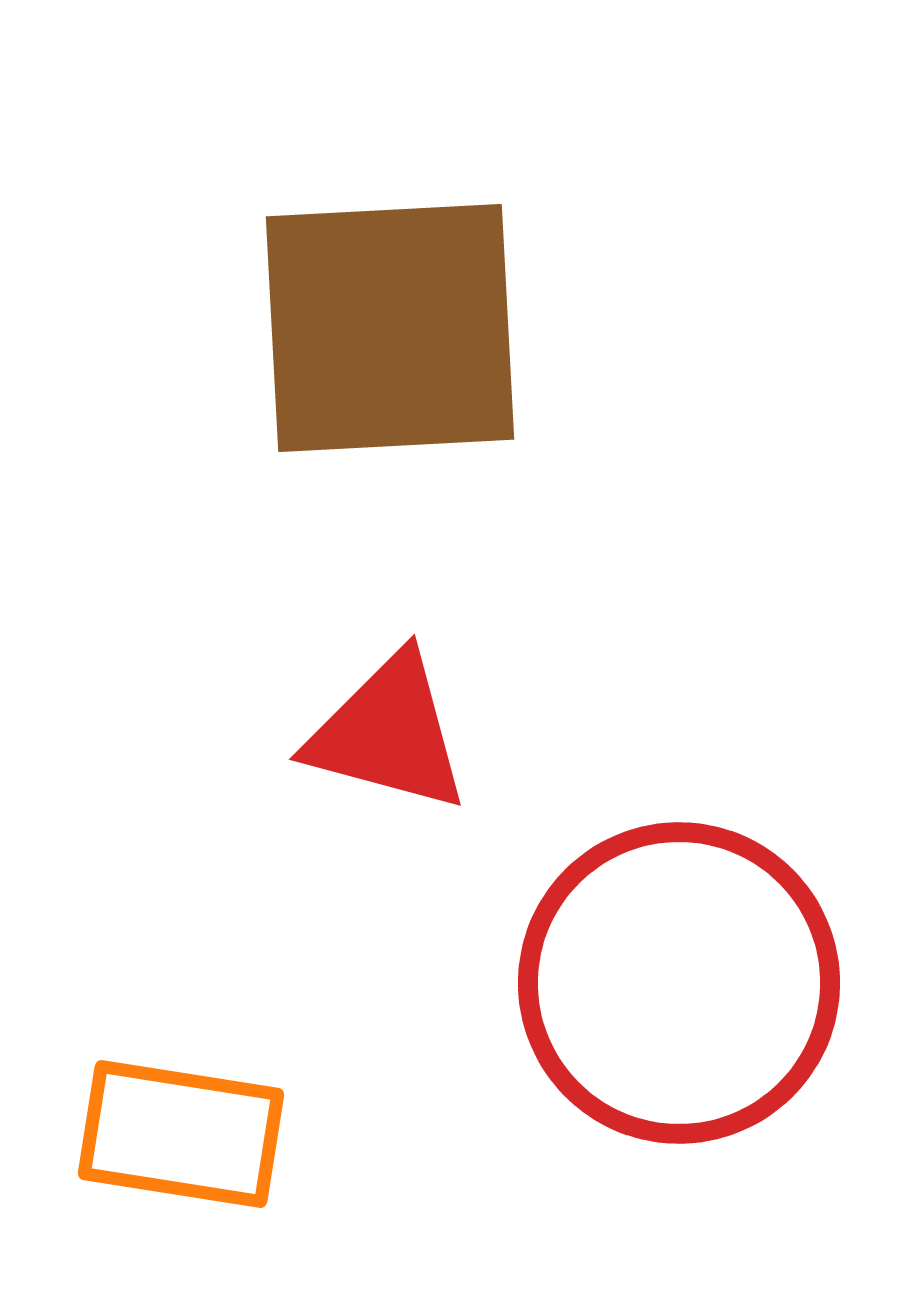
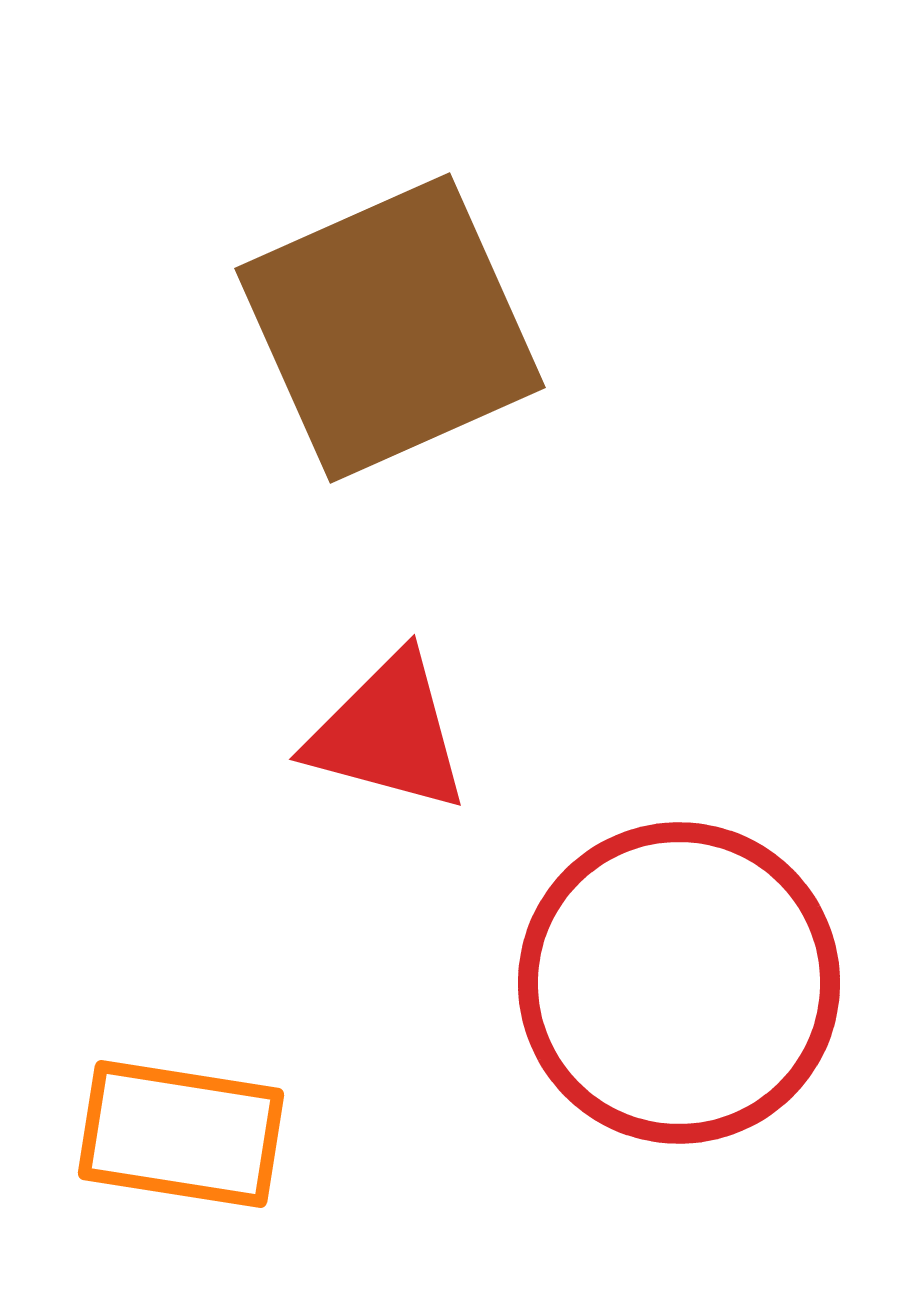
brown square: rotated 21 degrees counterclockwise
